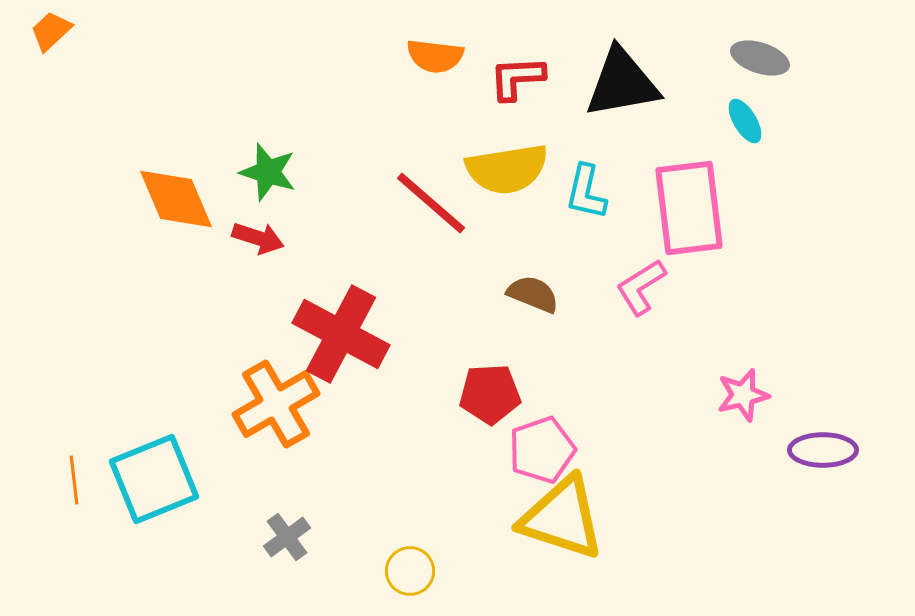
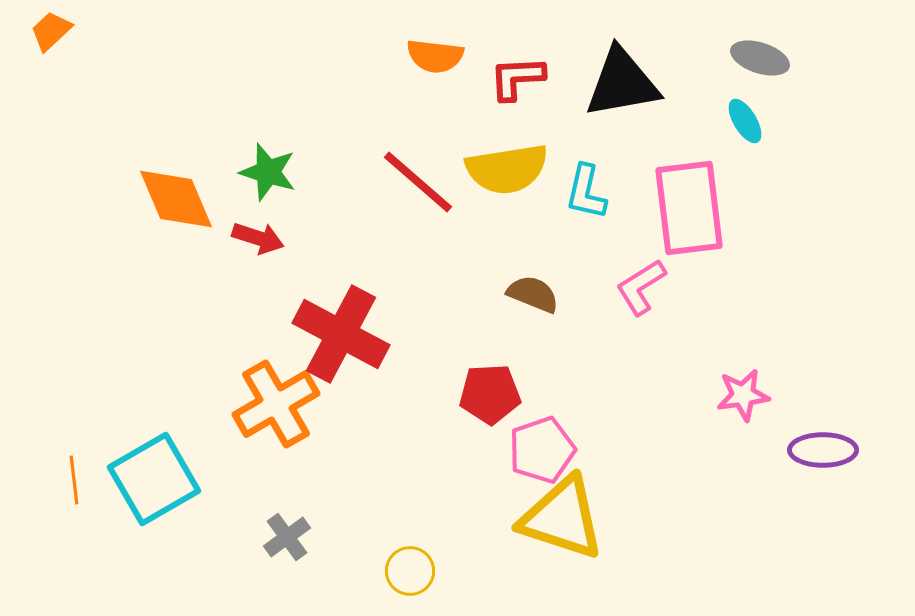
red line: moved 13 px left, 21 px up
pink star: rotated 6 degrees clockwise
cyan square: rotated 8 degrees counterclockwise
